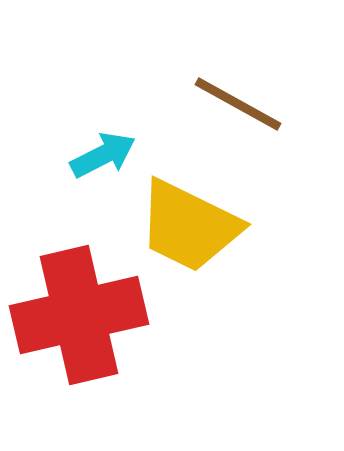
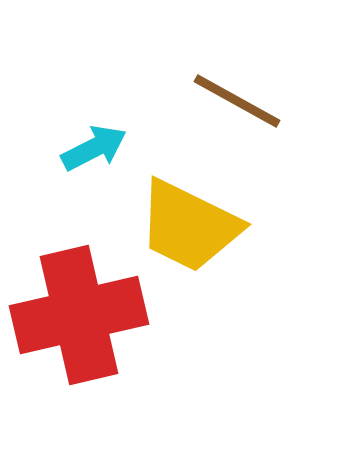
brown line: moved 1 px left, 3 px up
cyan arrow: moved 9 px left, 7 px up
